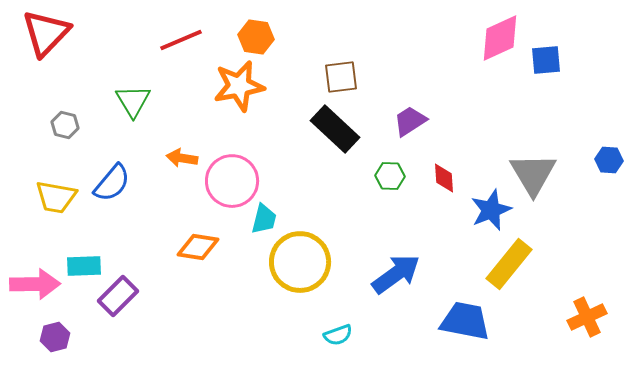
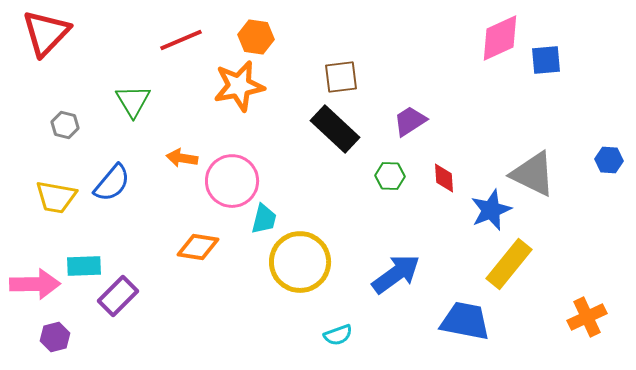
gray triangle: rotated 33 degrees counterclockwise
